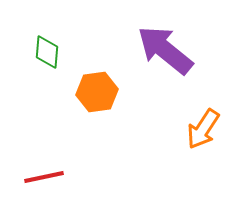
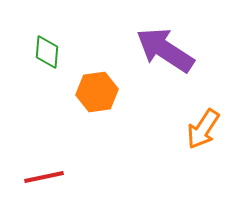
purple arrow: rotated 6 degrees counterclockwise
